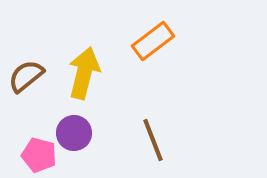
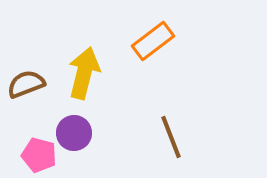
brown semicircle: moved 8 px down; rotated 18 degrees clockwise
brown line: moved 18 px right, 3 px up
